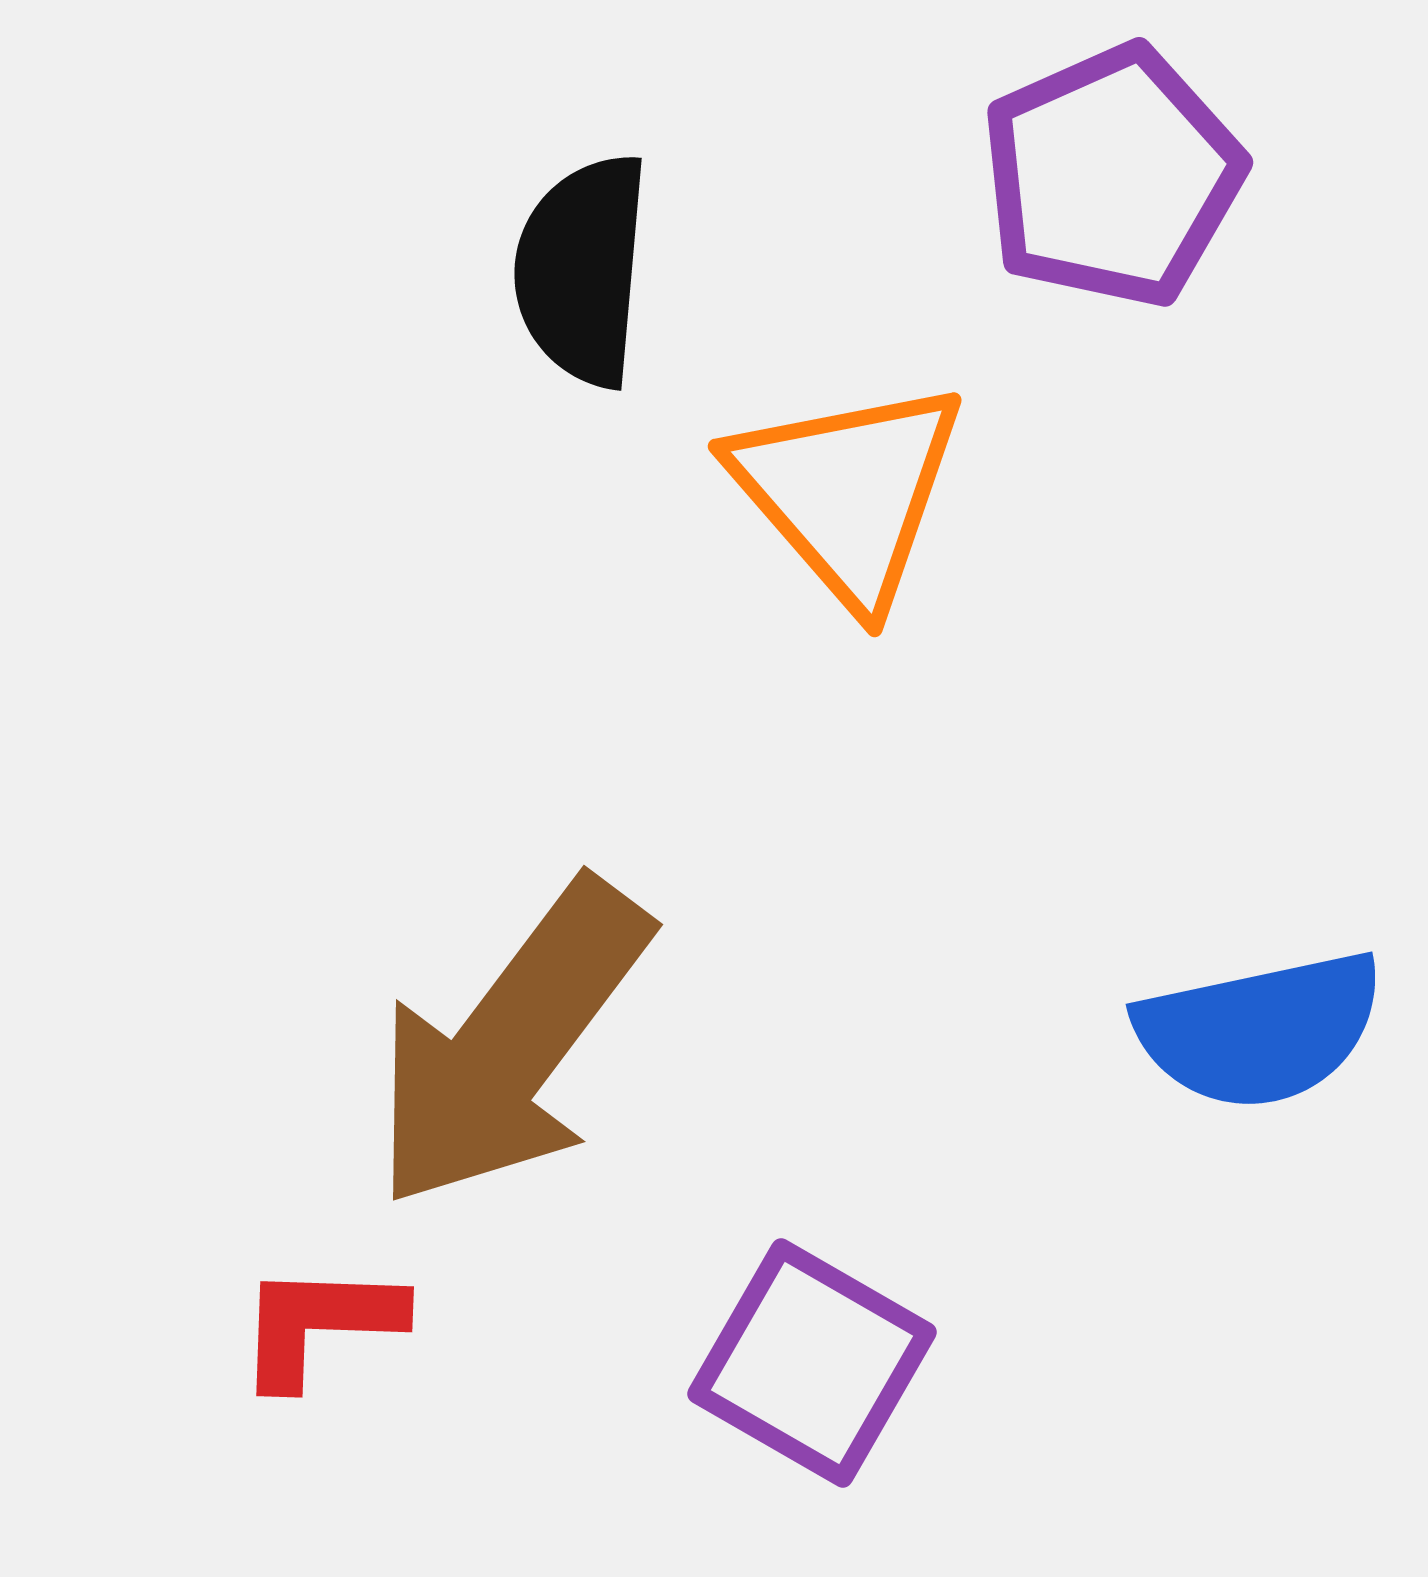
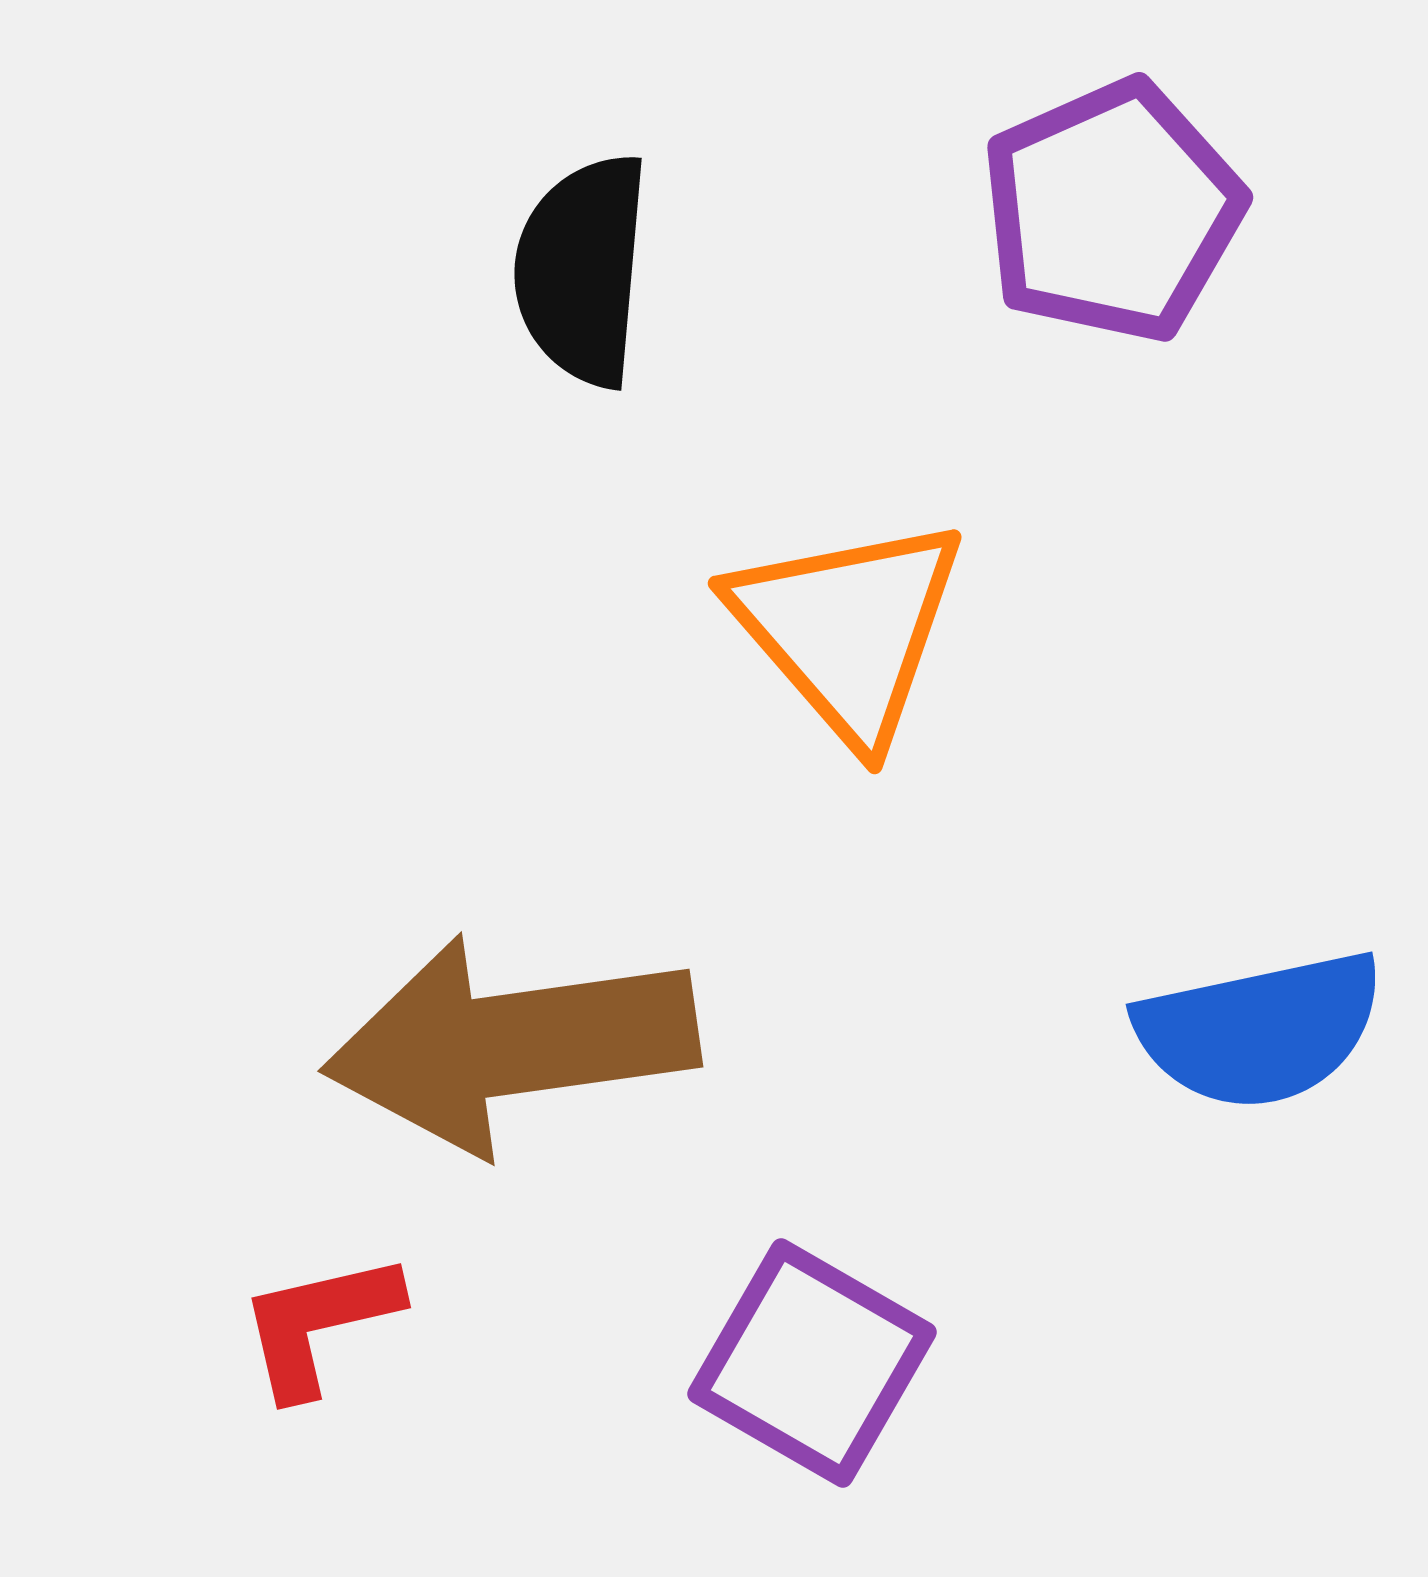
purple pentagon: moved 35 px down
orange triangle: moved 137 px down
brown arrow: rotated 45 degrees clockwise
red L-shape: rotated 15 degrees counterclockwise
